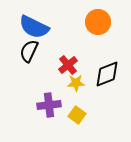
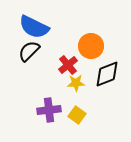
orange circle: moved 7 px left, 24 px down
black semicircle: rotated 20 degrees clockwise
purple cross: moved 5 px down
